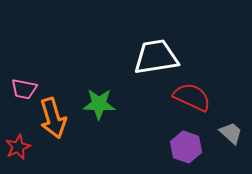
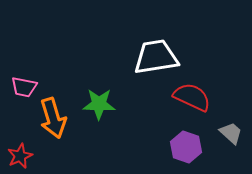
pink trapezoid: moved 2 px up
red star: moved 2 px right, 9 px down
